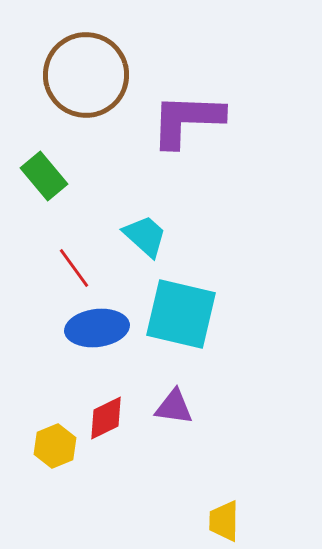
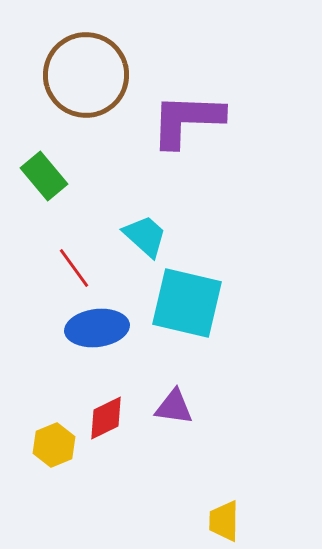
cyan square: moved 6 px right, 11 px up
yellow hexagon: moved 1 px left, 1 px up
